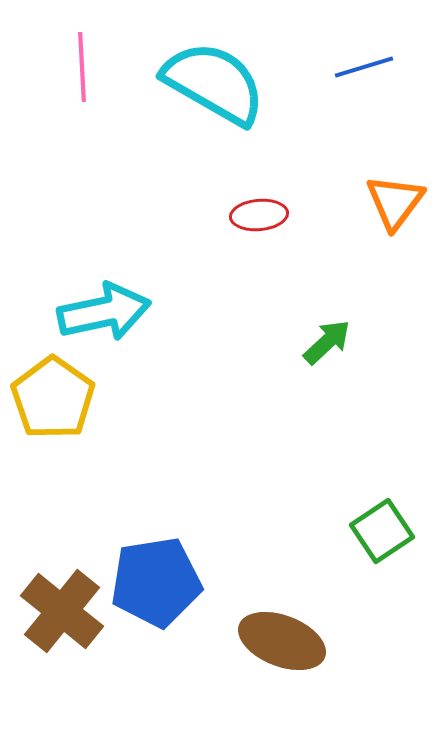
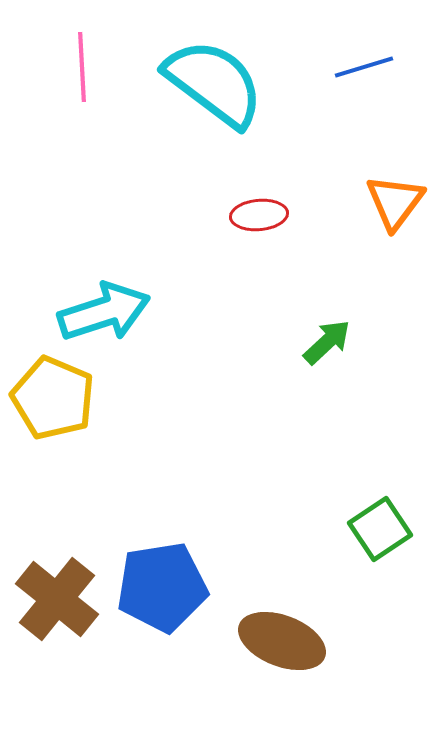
cyan semicircle: rotated 7 degrees clockwise
cyan arrow: rotated 6 degrees counterclockwise
yellow pentagon: rotated 12 degrees counterclockwise
green square: moved 2 px left, 2 px up
blue pentagon: moved 6 px right, 5 px down
brown cross: moved 5 px left, 12 px up
